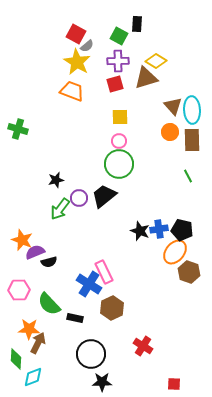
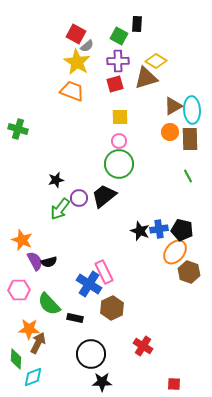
brown triangle at (173, 106): rotated 42 degrees clockwise
brown rectangle at (192, 140): moved 2 px left, 1 px up
purple semicircle at (35, 252): moved 9 px down; rotated 84 degrees clockwise
